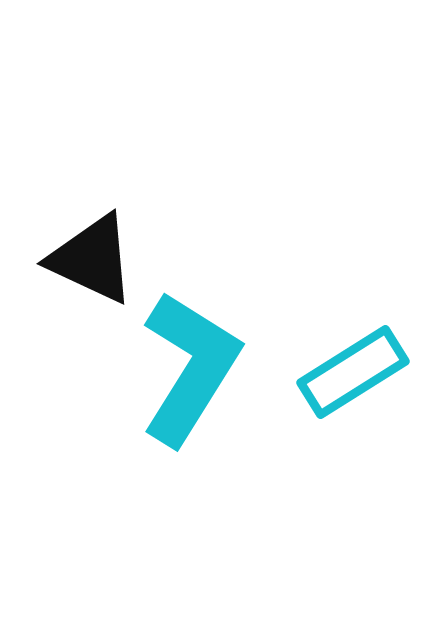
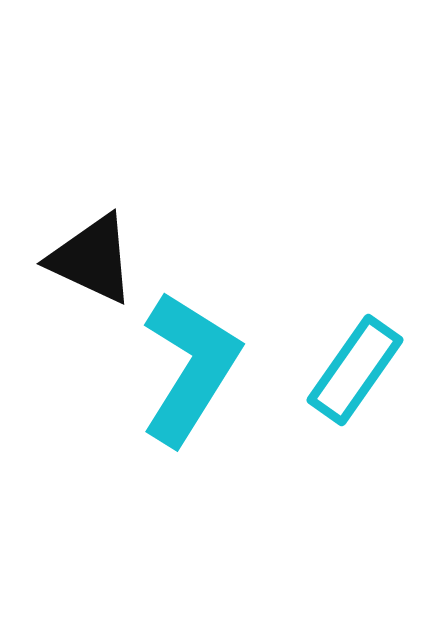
cyan rectangle: moved 2 px right, 2 px up; rotated 23 degrees counterclockwise
